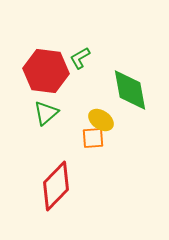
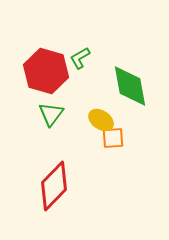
red hexagon: rotated 9 degrees clockwise
green diamond: moved 4 px up
green triangle: moved 5 px right, 1 px down; rotated 12 degrees counterclockwise
orange square: moved 20 px right
red diamond: moved 2 px left
